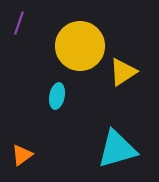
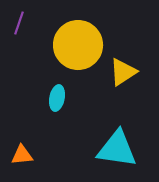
yellow circle: moved 2 px left, 1 px up
cyan ellipse: moved 2 px down
cyan triangle: rotated 24 degrees clockwise
orange triangle: rotated 30 degrees clockwise
